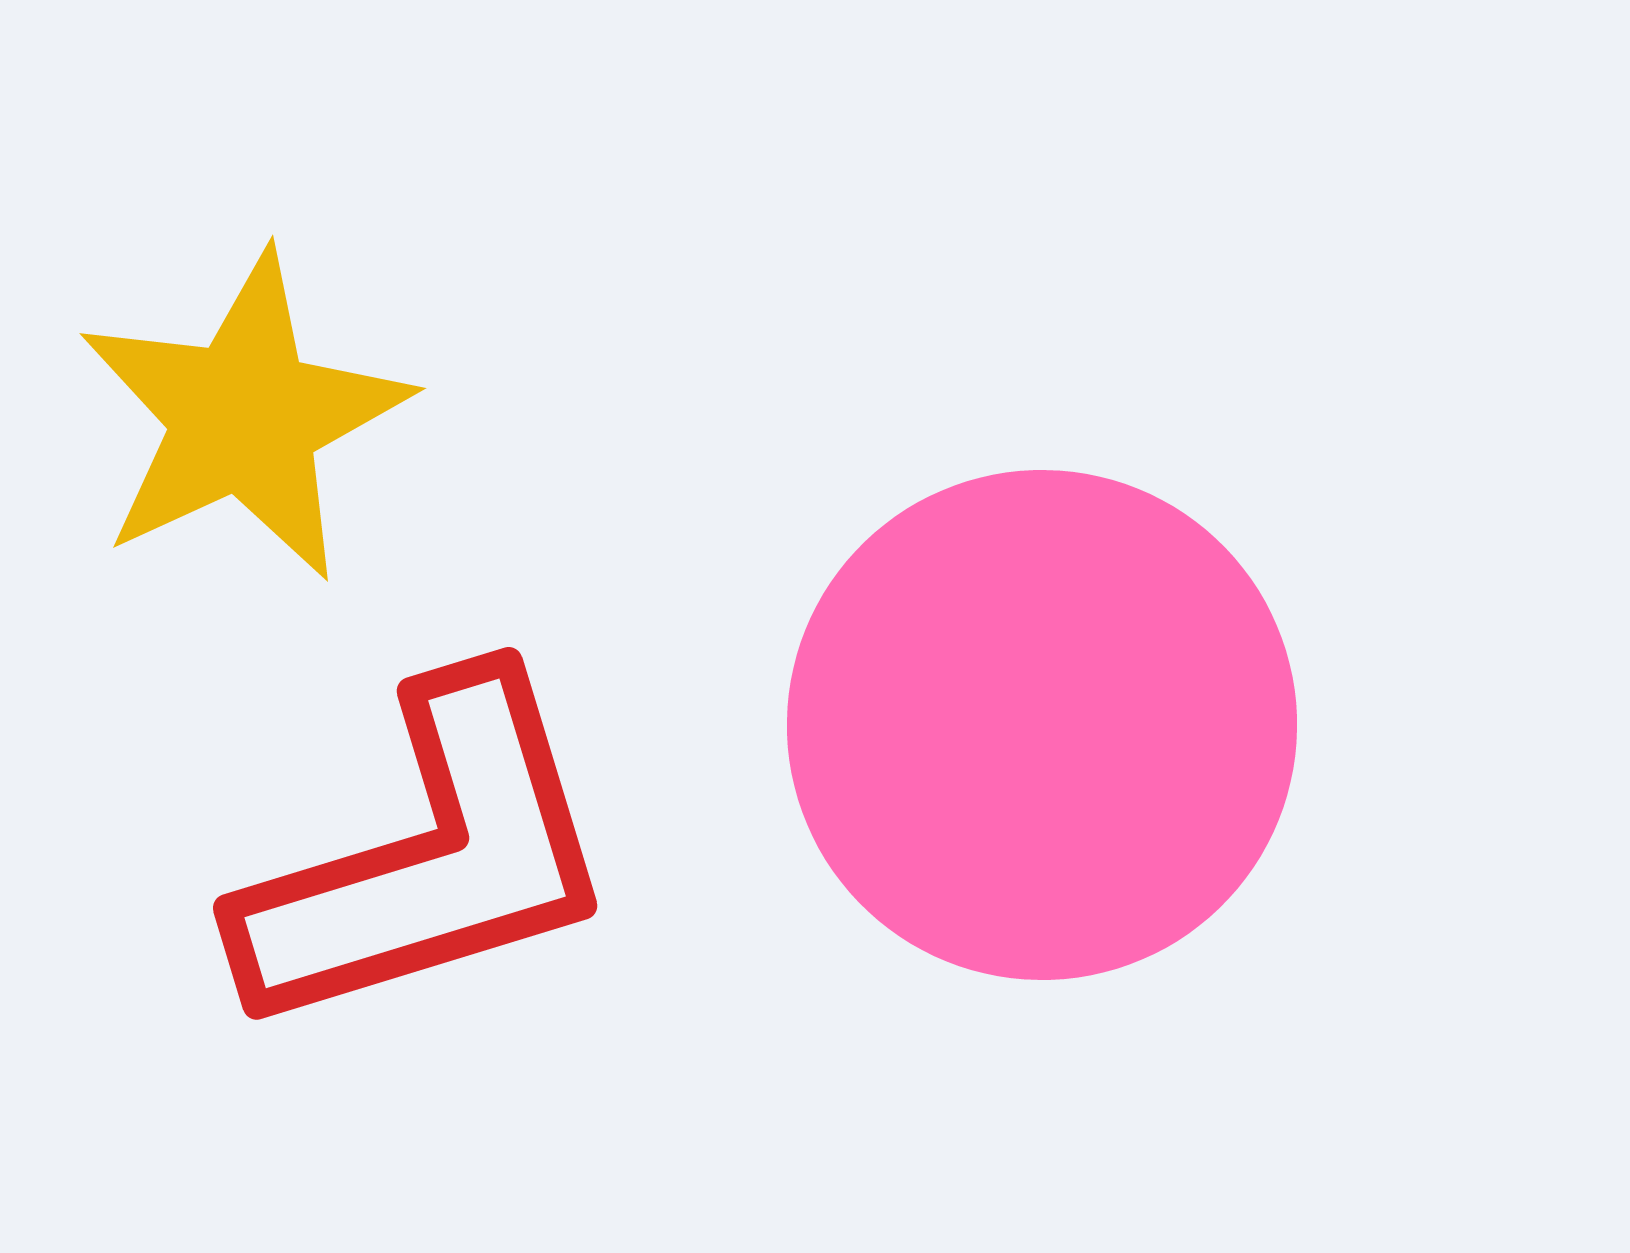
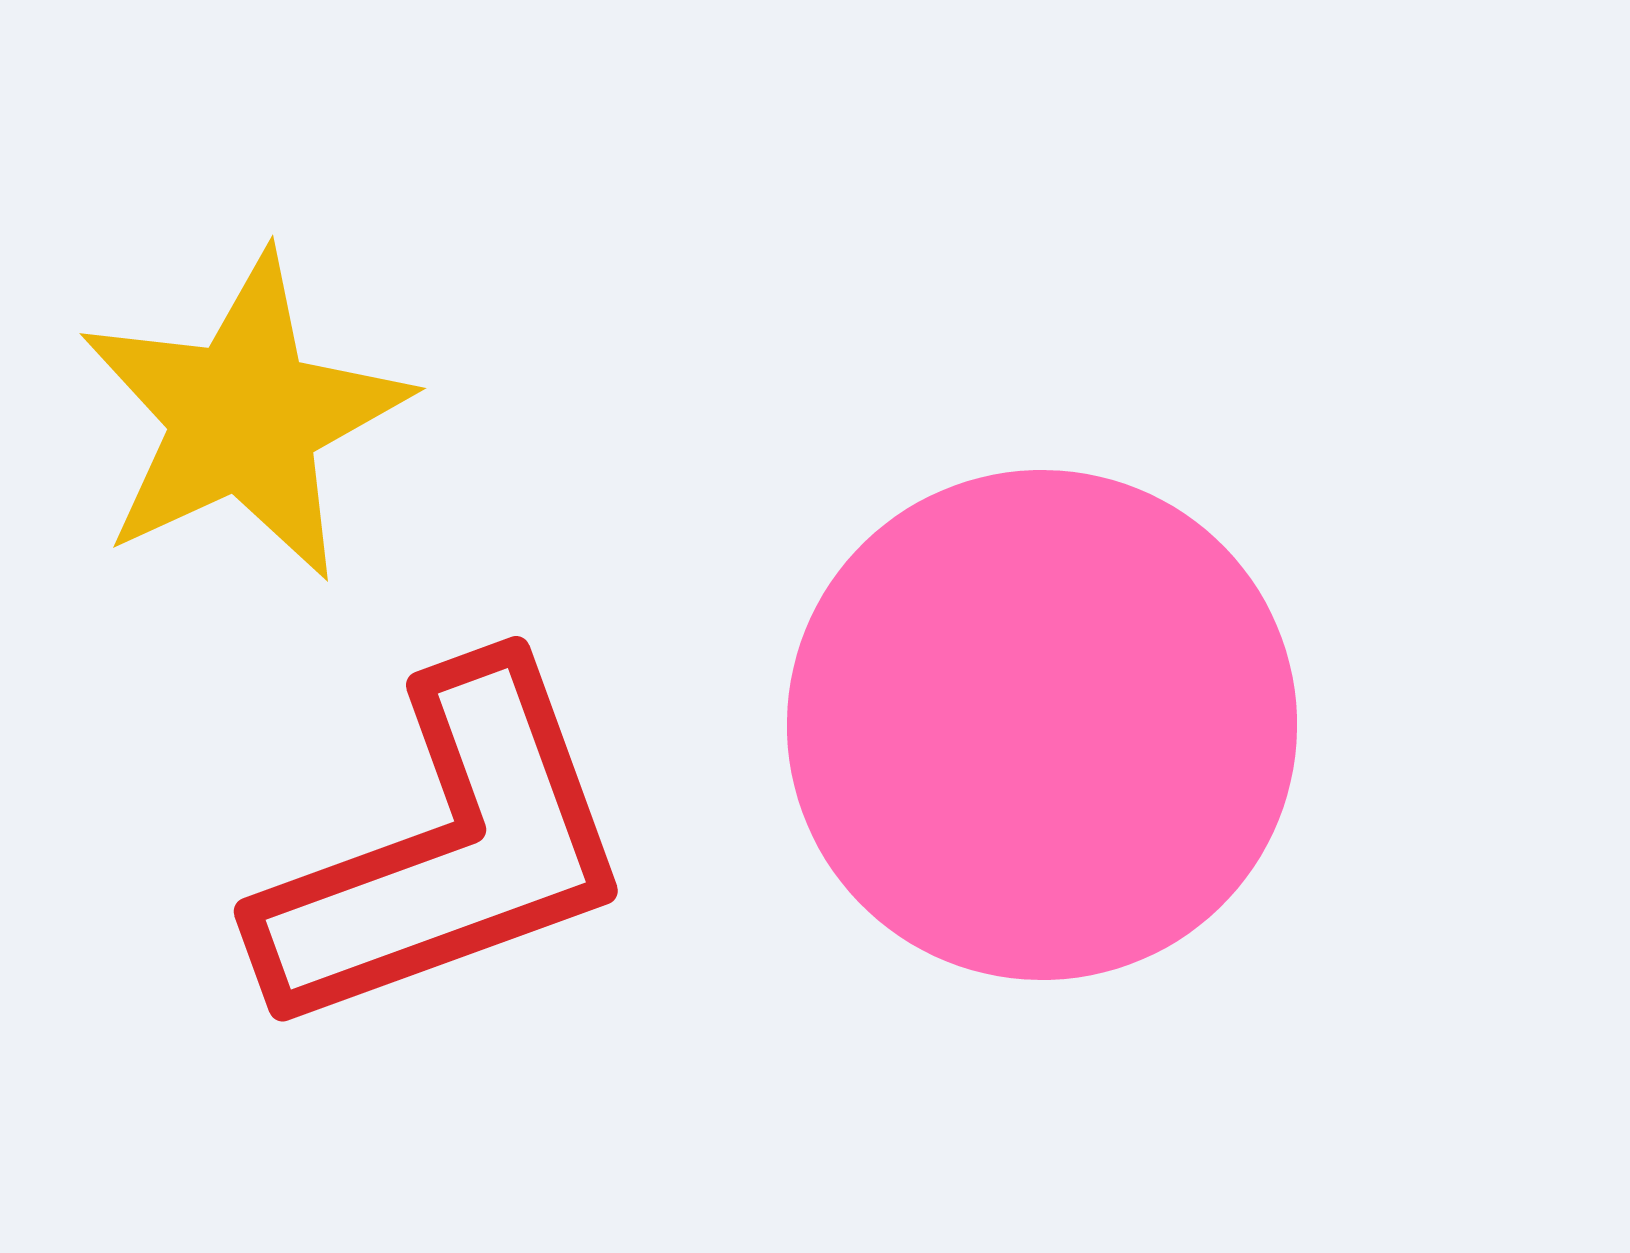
red L-shape: moved 18 px right, 7 px up; rotated 3 degrees counterclockwise
